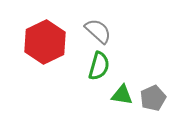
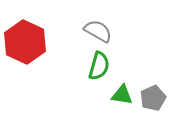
gray semicircle: rotated 12 degrees counterclockwise
red hexagon: moved 20 px left; rotated 9 degrees counterclockwise
